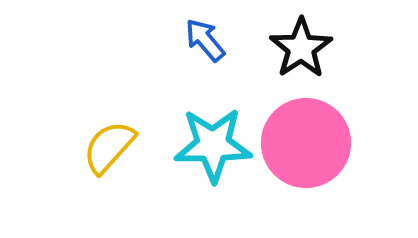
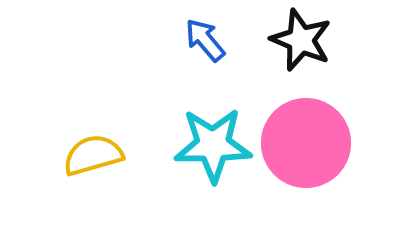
black star: moved 8 px up; rotated 16 degrees counterclockwise
yellow semicircle: moved 16 px left, 8 px down; rotated 32 degrees clockwise
